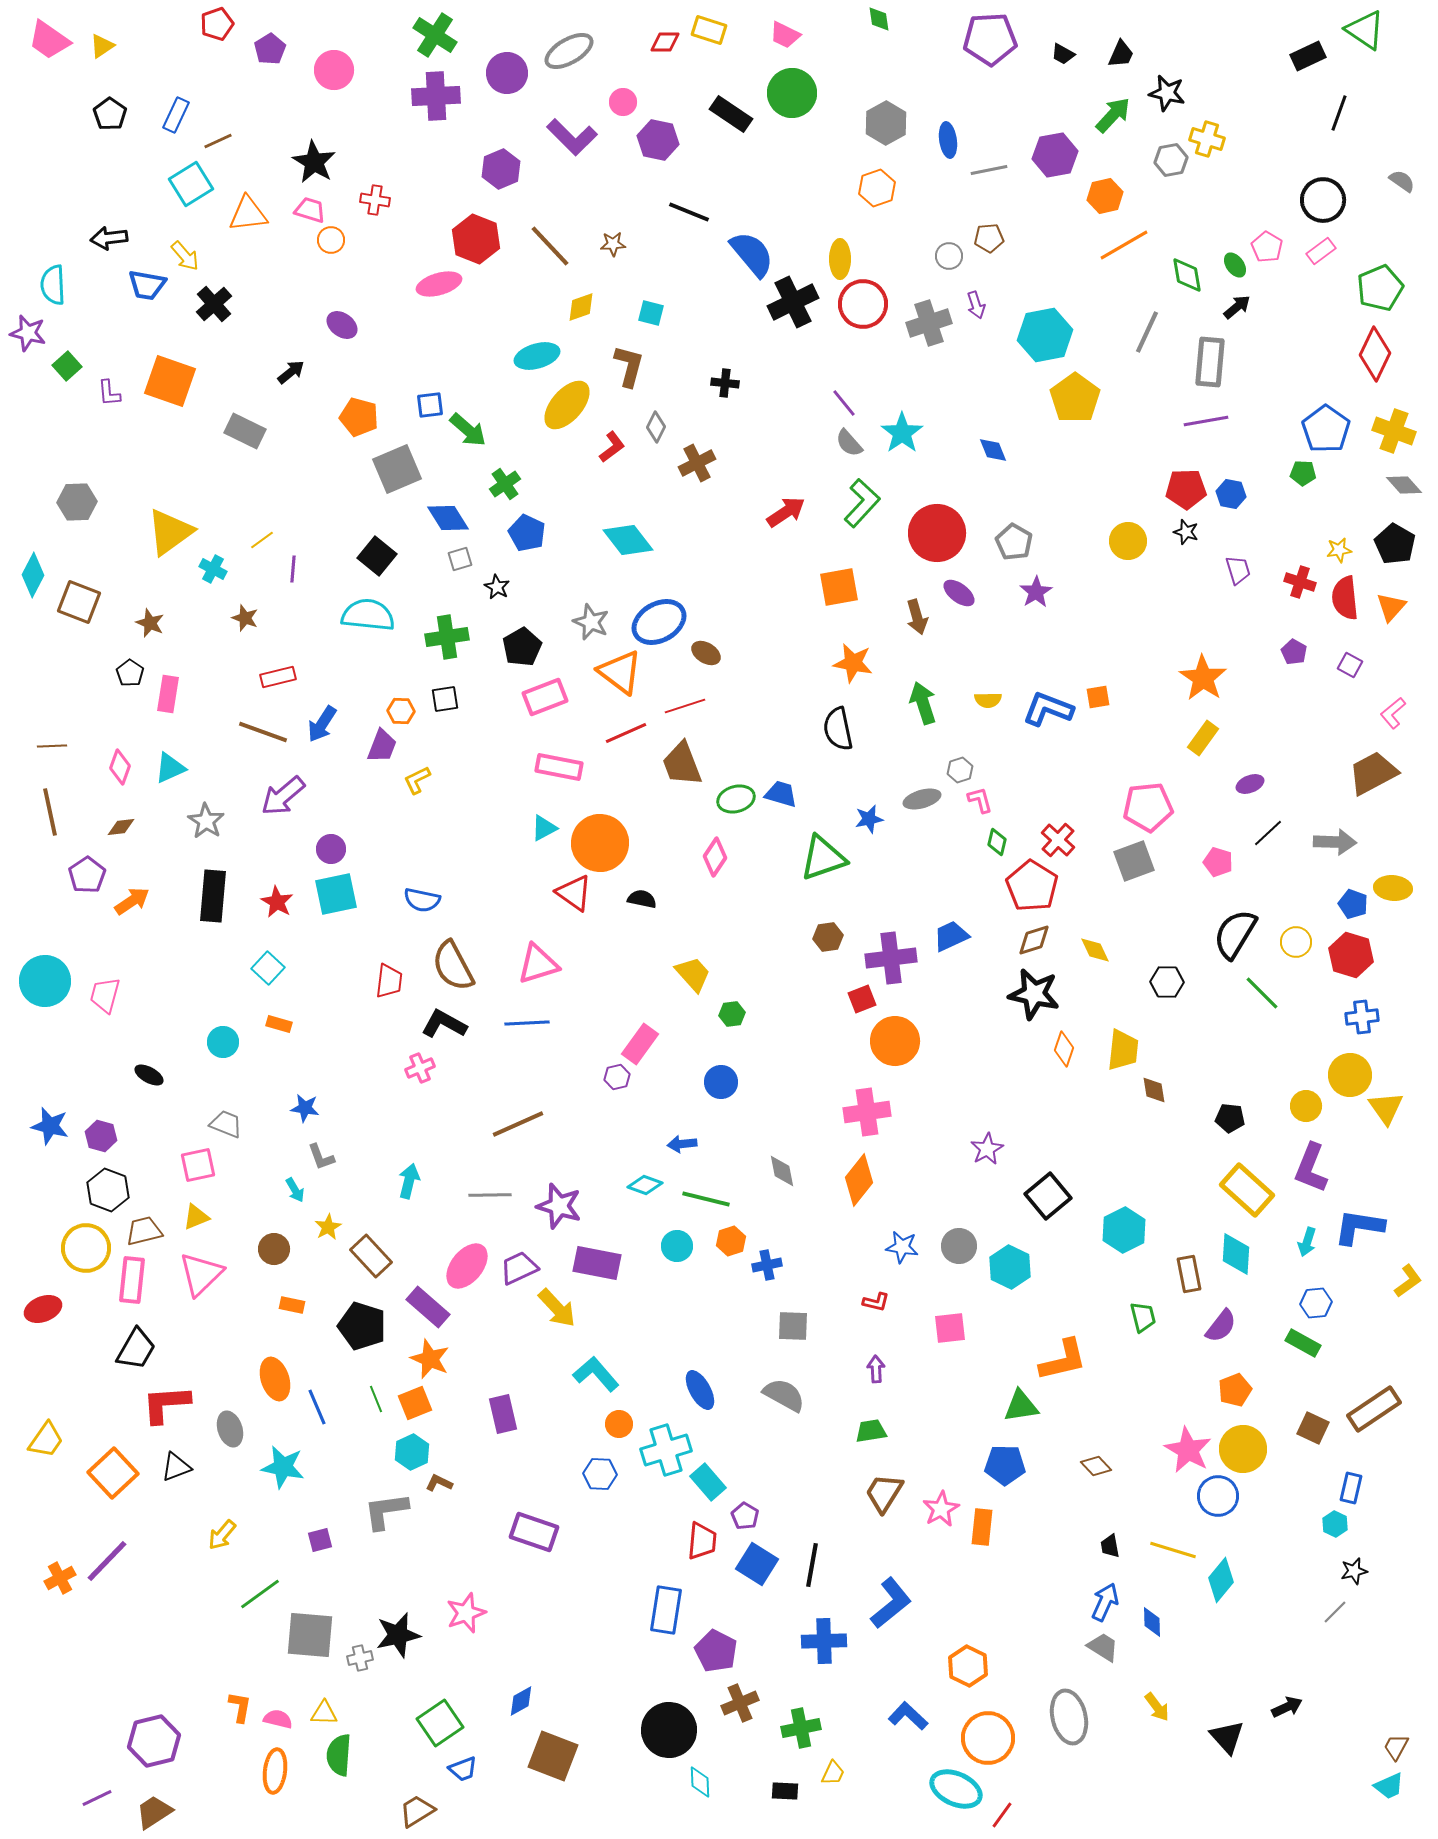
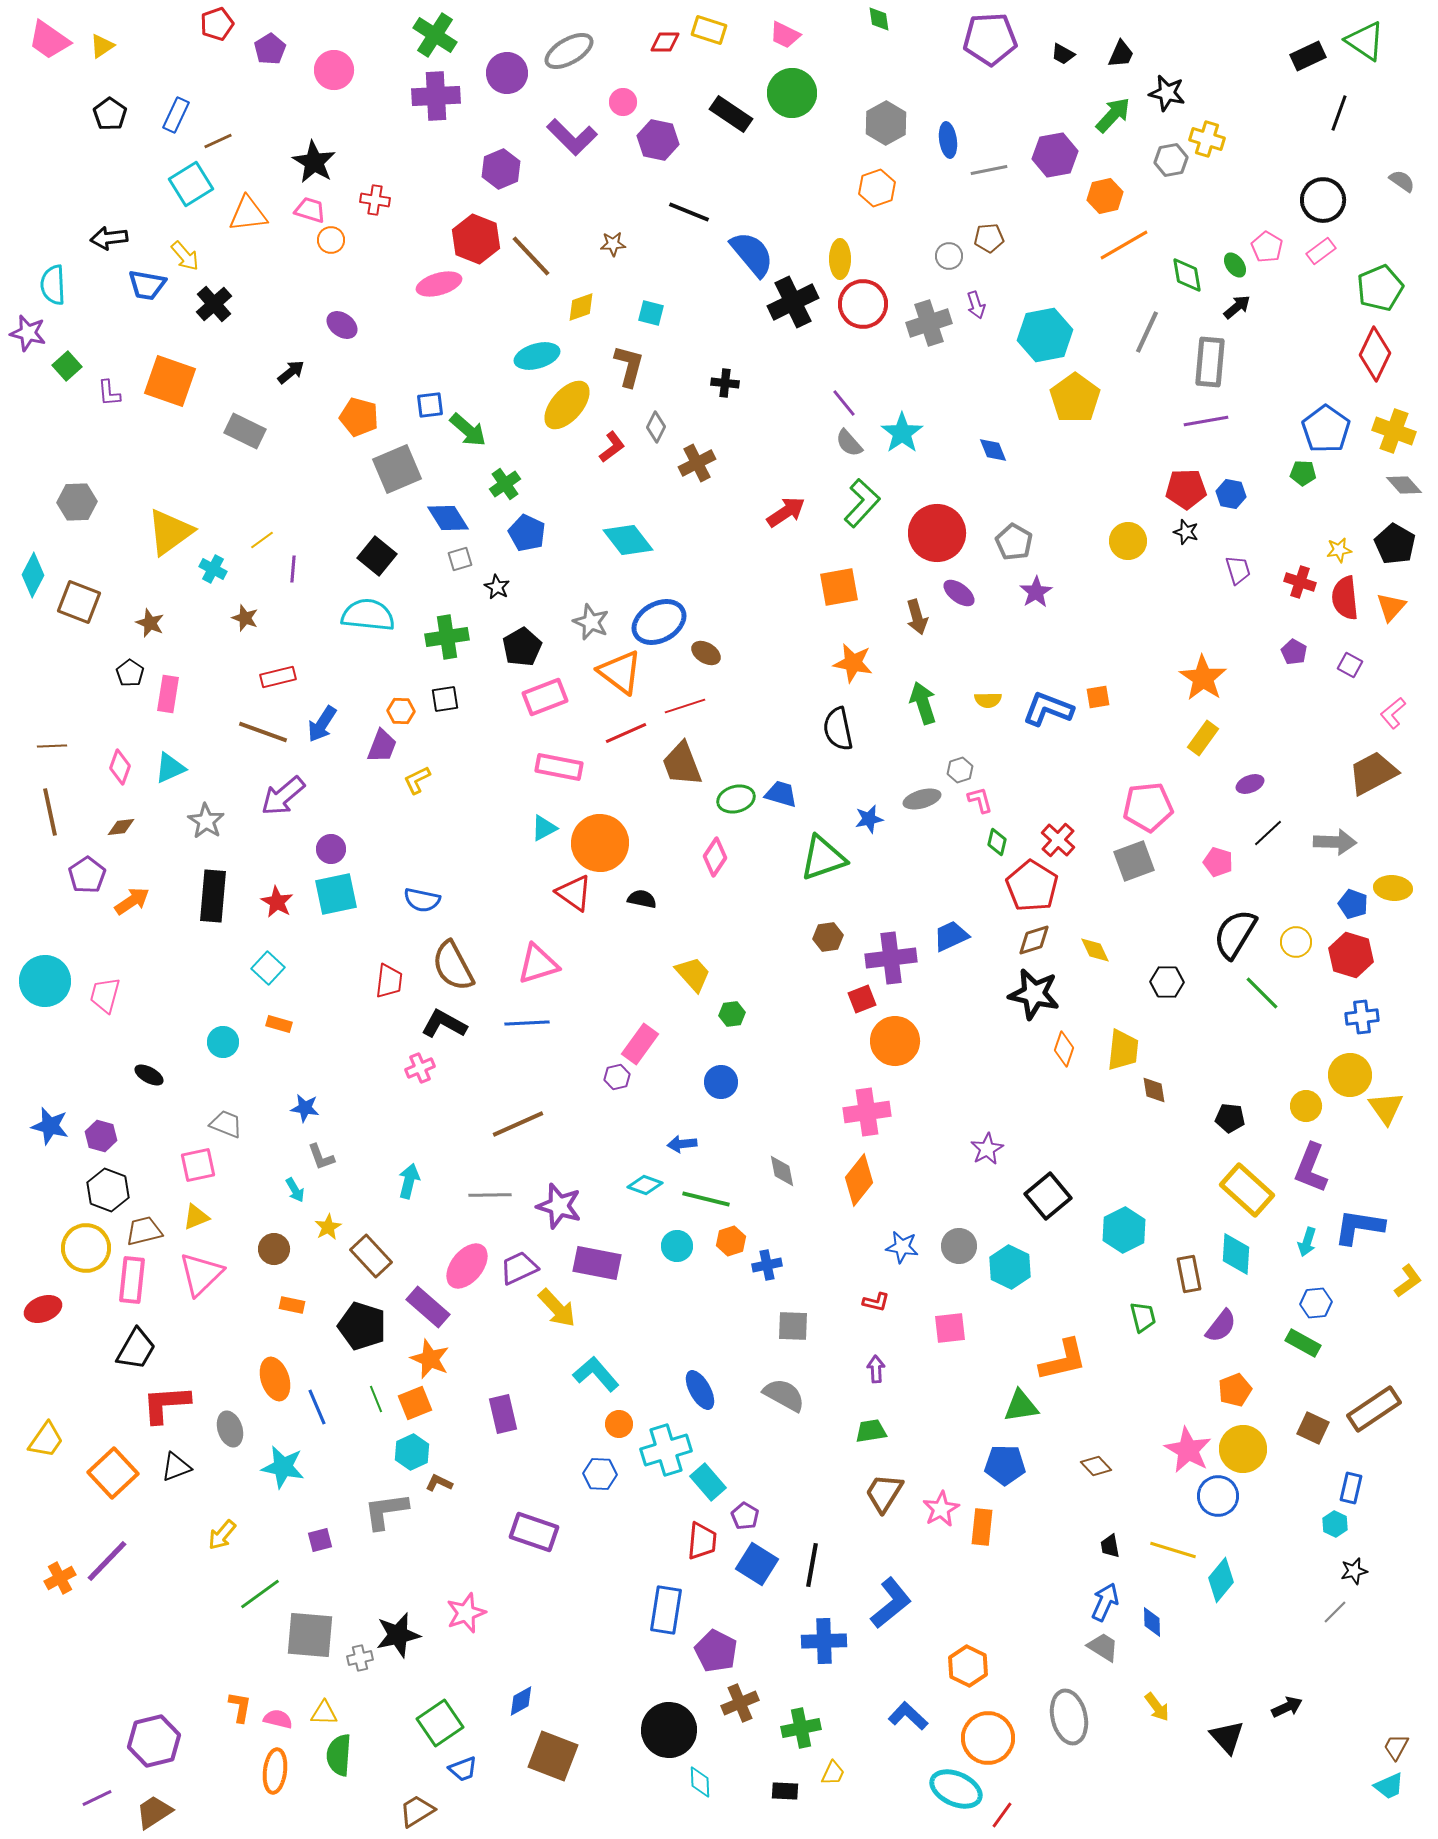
green triangle at (1365, 30): moved 11 px down
brown line at (550, 246): moved 19 px left, 10 px down
